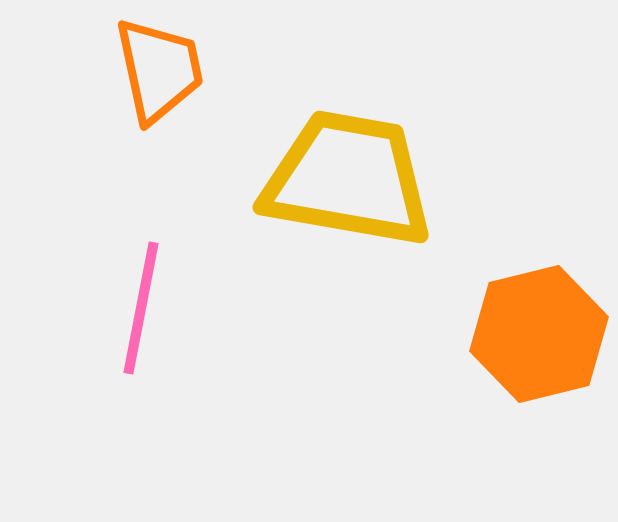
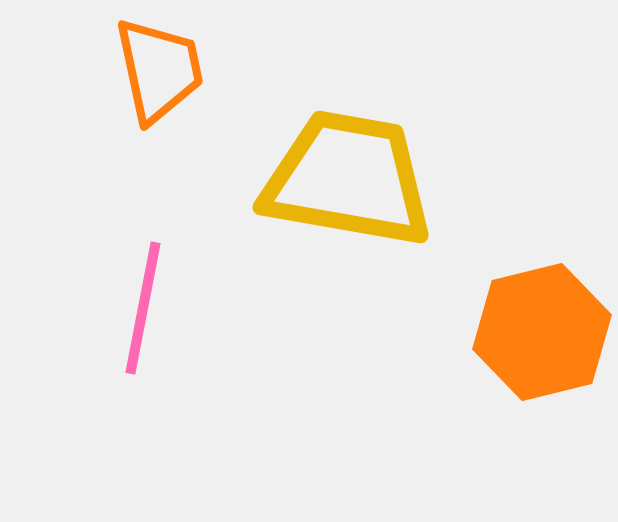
pink line: moved 2 px right
orange hexagon: moved 3 px right, 2 px up
